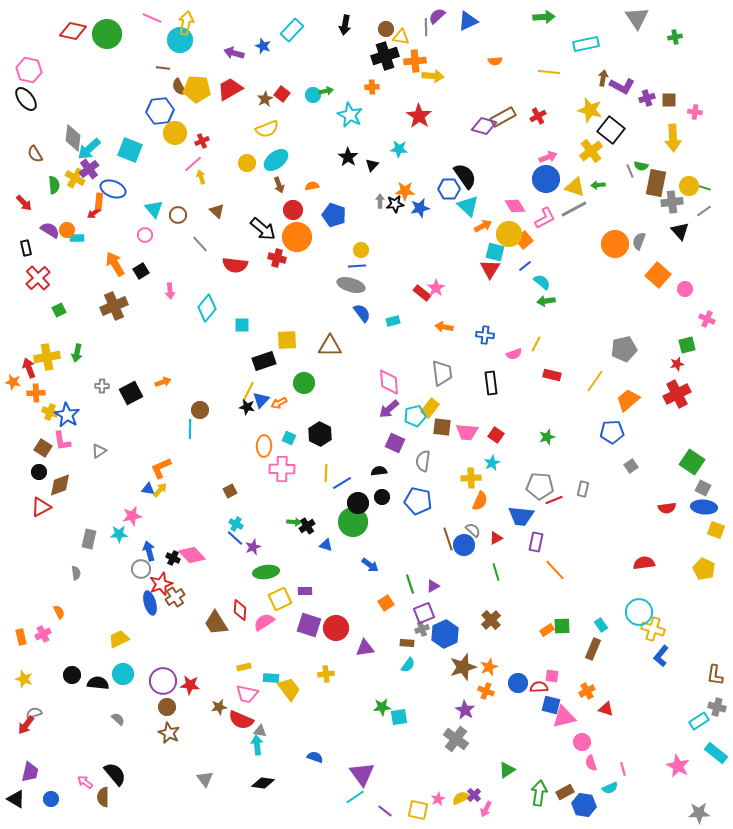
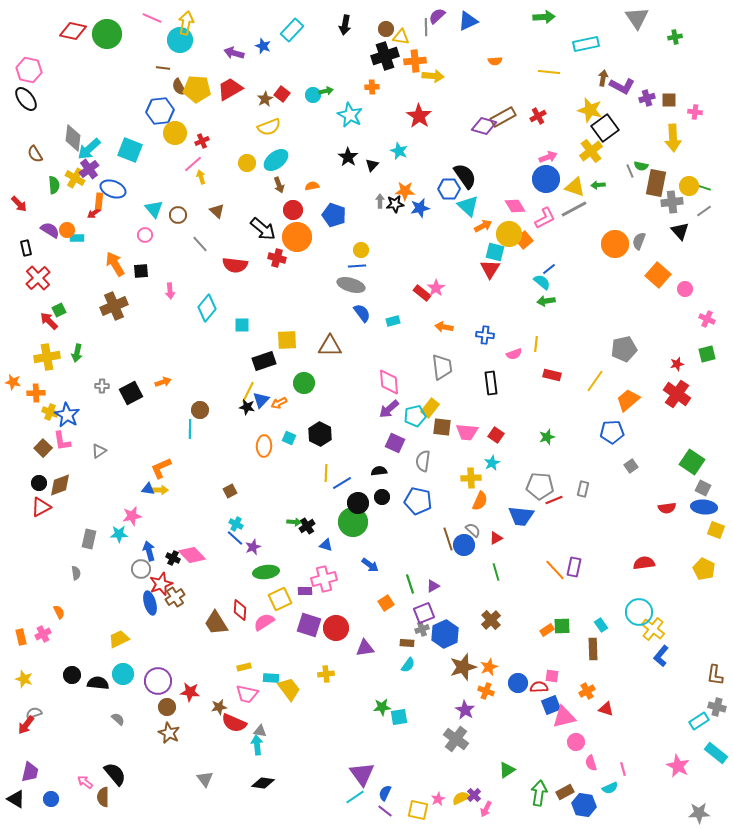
yellow semicircle at (267, 129): moved 2 px right, 2 px up
black square at (611, 130): moved 6 px left, 2 px up; rotated 16 degrees clockwise
cyan star at (399, 149): moved 2 px down; rotated 18 degrees clockwise
red arrow at (24, 203): moved 5 px left, 1 px down
blue line at (525, 266): moved 24 px right, 3 px down
black square at (141, 271): rotated 28 degrees clockwise
yellow line at (536, 344): rotated 21 degrees counterclockwise
green square at (687, 345): moved 20 px right, 9 px down
red arrow at (29, 368): moved 20 px right, 47 px up; rotated 24 degrees counterclockwise
gray trapezoid at (442, 373): moved 6 px up
red cross at (677, 394): rotated 28 degrees counterclockwise
brown square at (43, 448): rotated 12 degrees clockwise
pink cross at (282, 469): moved 42 px right, 110 px down; rotated 15 degrees counterclockwise
black circle at (39, 472): moved 11 px down
yellow arrow at (160, 490): rotated 49 degrees clockwise
purple rectangle at (536, 542): moved 38 px right, 25 px down
yellow cross at (653, 629): rotated 20 degrees clockwise
brown rectangle at (593, 649): rotated 25 degrees counterclockwise
purple circle at (163, 681): moved 5 px left
red star at (190, 685): moved 7 px down
blue square at (551, 705): rotated 36 degrees counterclockwise
red semicircle at (241, 720): moved 7 px left, 3 px down
pink circle at (582, 742): moved 6 px left
blue semicircle at (315, 757): moved 70 px right, 36 px down; rotated 84 degrees counterclockwise
